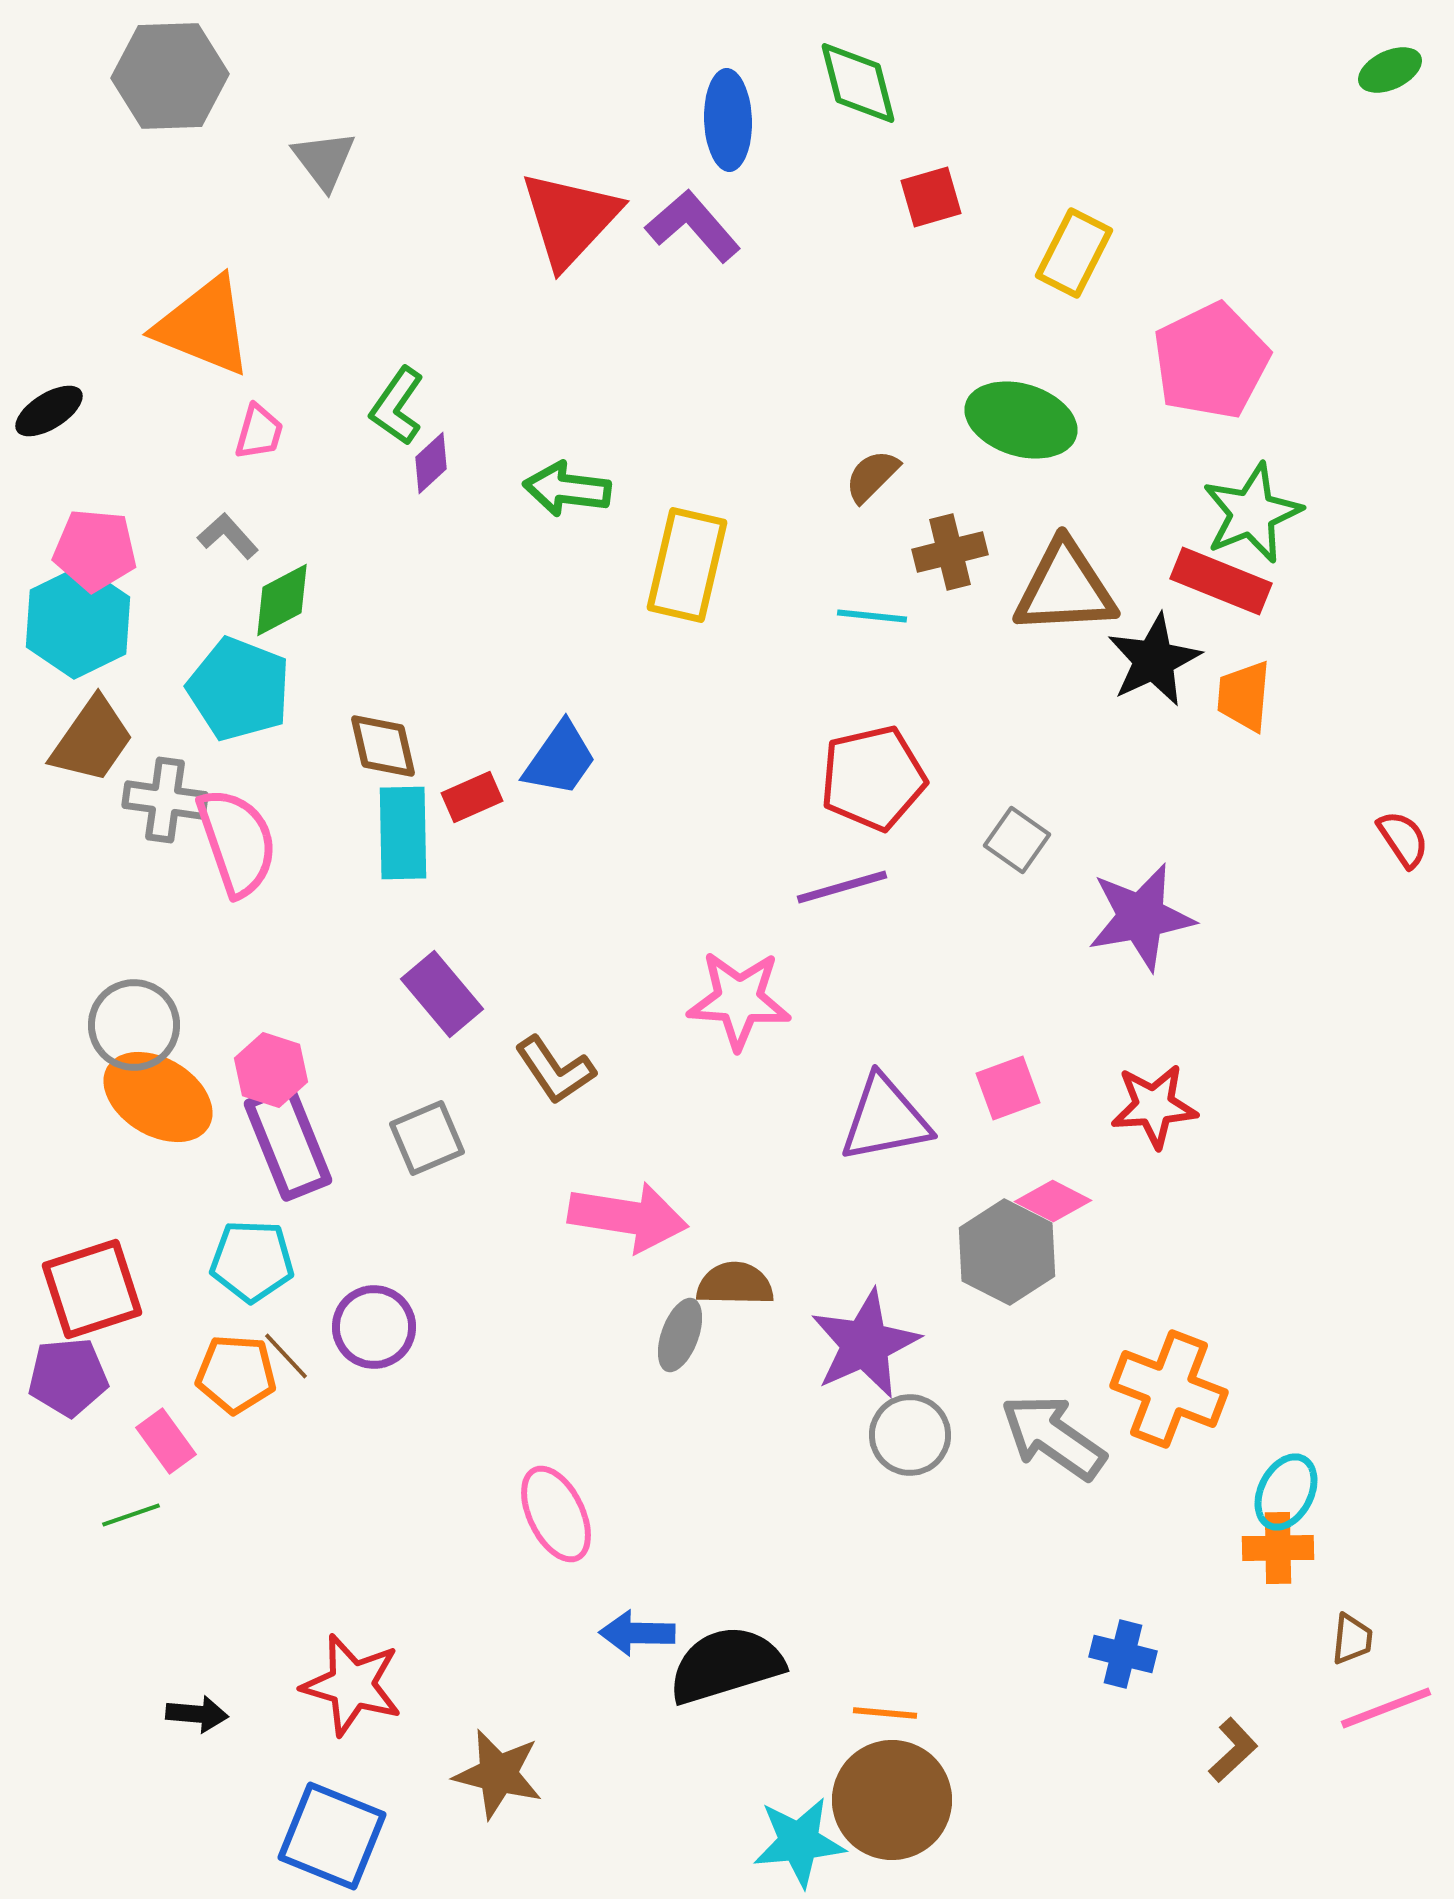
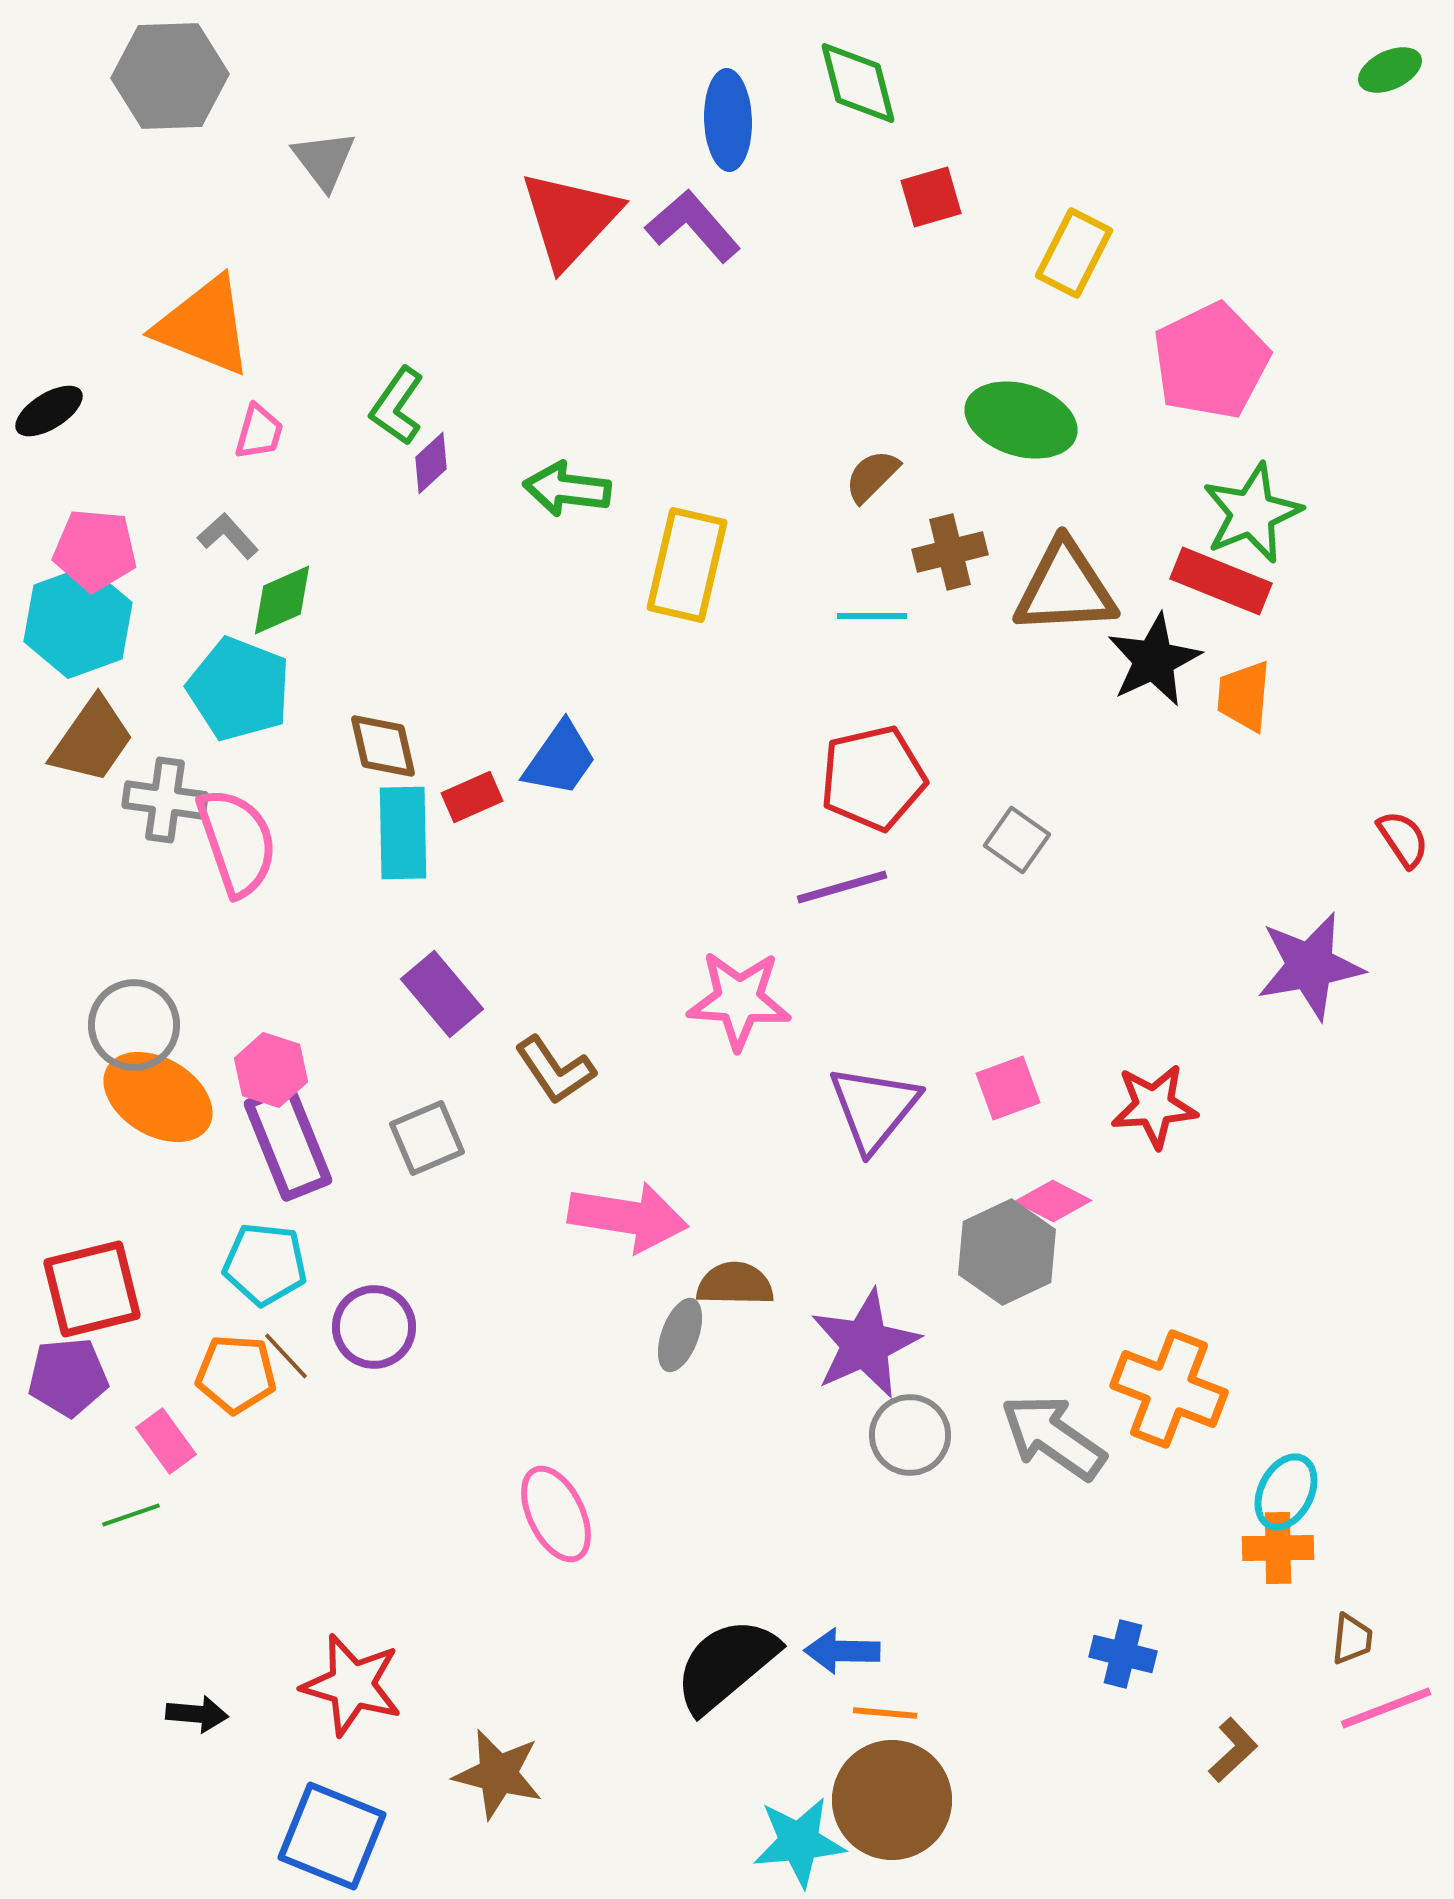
green diamond at (282, 600): rotated 4 degrees clockwise
cyan line at (872, 616): rotated 6 degrees counterclockwise
cyan hexagon at (78, 622): rotated 6 degrees clockwise
purple star at (1141, 917): moved 169 px right, 49 px down
purple triangle at (885, 1119): moved 11 px left, 11 px up; rotated 40 degrees counterclockwise
gray hexagon at (1007, 1252): rotated 8 degrees clockwise
cyan pentagon at (252, 1261): moved 13 px right, 3 px down; rotated 4 degrees clockwise
red square at (92, 1289): rotated 4 degrees clockwise
blue arrow at (637, 1633): moved 205 px right, 18 px down
black semicircle at (726, 1665): rotated 23 degrees counterclockwise
